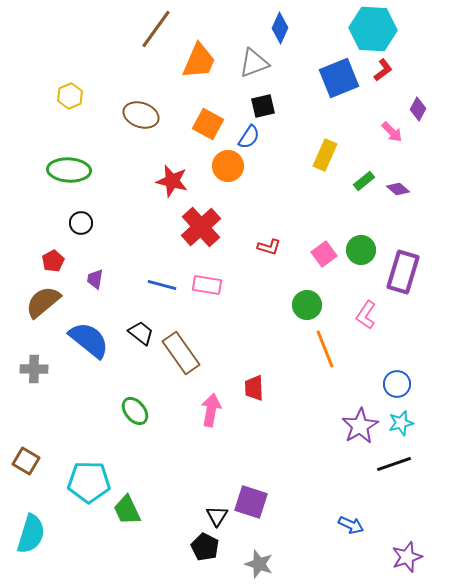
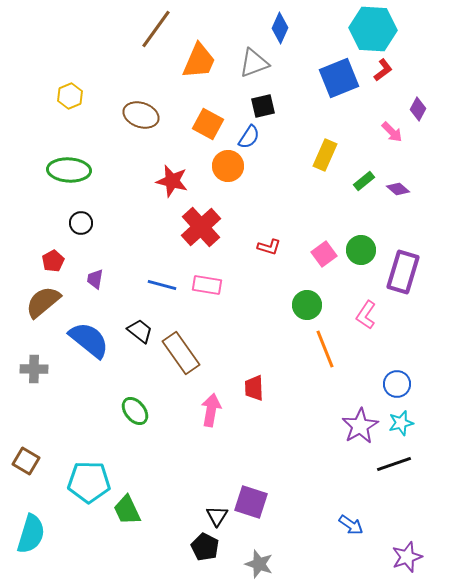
black trapezoid at (141, 333): moved 1 px left, 2 px up
blue arrow at (351, 525): rotated 10 degrees clockwise
